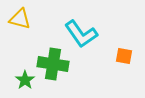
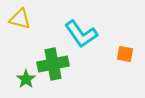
orange square: moved 1 px right, 2 px up
green cross: rotated 20 degrees counterclockwise
green star: moved 1 px right, 1 px up
